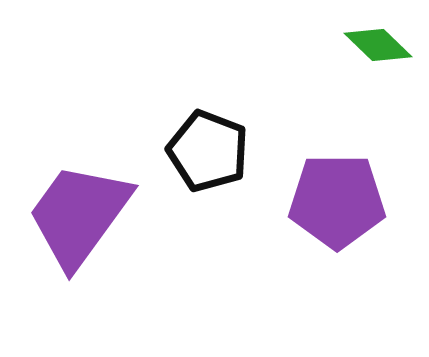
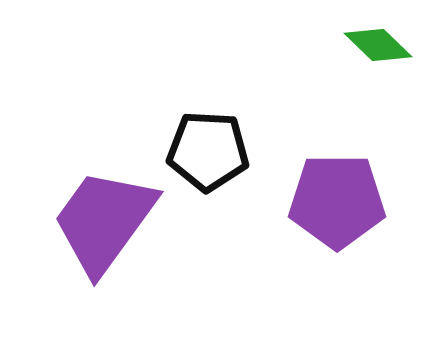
black pentagon: rotated 18 degrees counterclockwise
purple trapezoid: moved 25 px right, 6 px down
